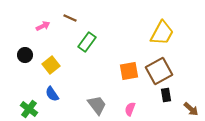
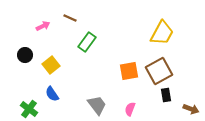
brown arrow: rotated 21 degrees counterclockwise
